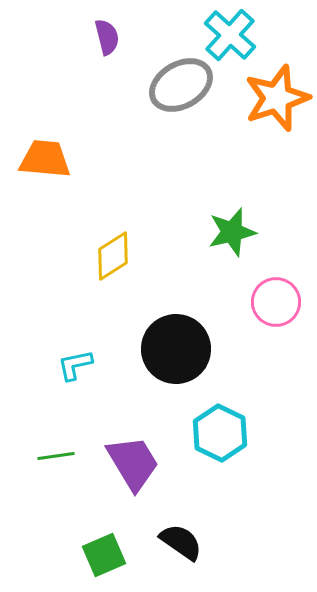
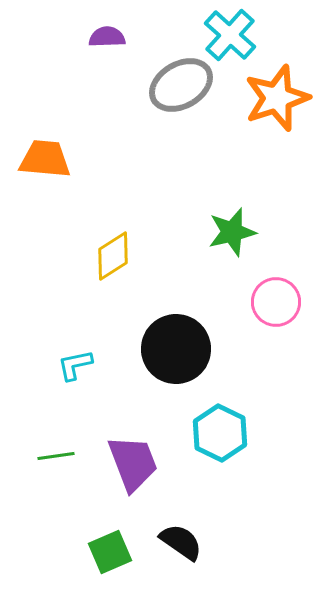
purple semicircle: rotated 78 degrees counterclockwise
purple trapezoid: rotated 10 degrees clockwise
green square: moved 6 px right, 3 px up
